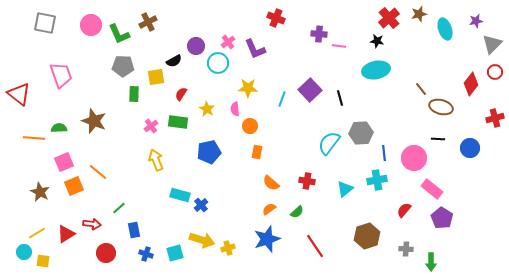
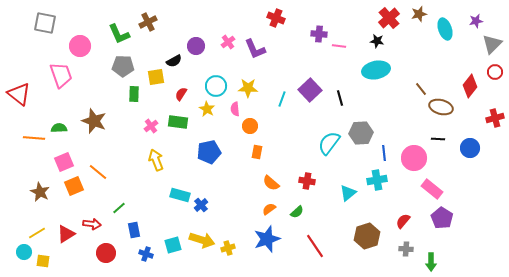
pink circle at (91, 25): moved 11 px left, 21 px down
cyan circle at (218, 63): moved 2 px left, 23 px down
red diamond at (471, 84): moved 1 px left, 2 px down
cyan triangle at (345, 189): moved 3 px right, 4 px down
red semicircle at (404, 210): moved 1 px left, 11 px down
cyan square at (175, 253): moved 2 px left, 8 px up
